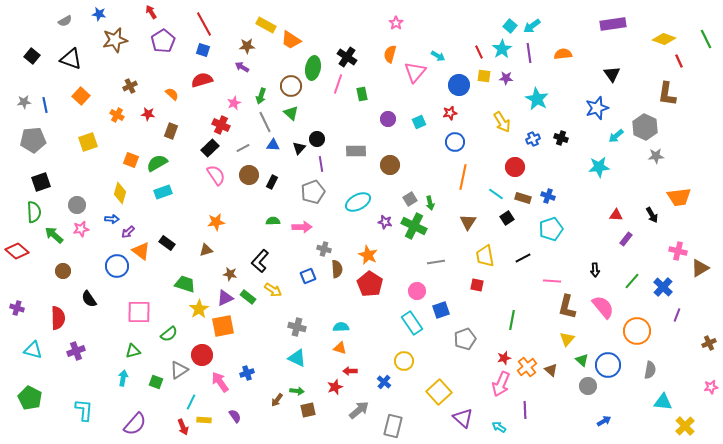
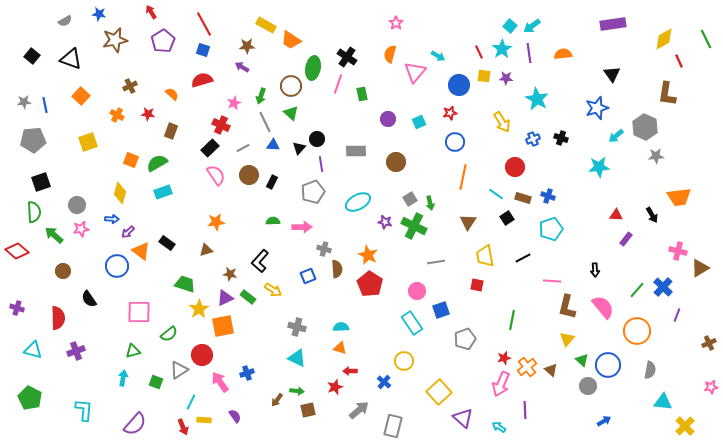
yellow diamond at (664, 39): rotated 50 degrees counterclockwise
brown circle at (390, 165): moved 6 px right, 3 px up
green line at (632, 281): moved 5 px right, 9 px down
